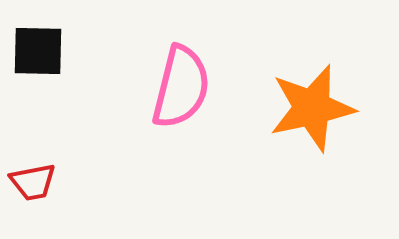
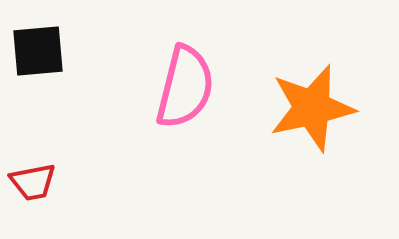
black square: rotated 6 degrees counterclockwise
pink semicircle: moved 4 px right
